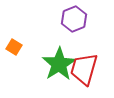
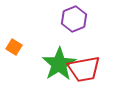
red trapezoid: rotated 116 degrees counterclockwise
